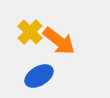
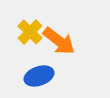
blue ellipse: rotated 12 degrees clockwise
